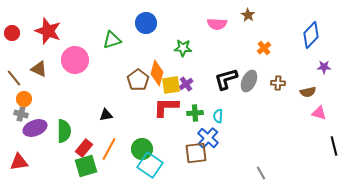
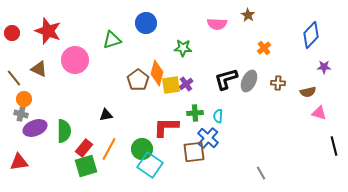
red L-shape: moved 20 px down
brown square: moved 2 px left, 1 px up
